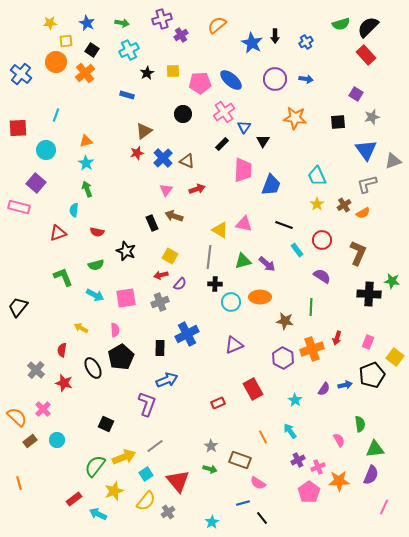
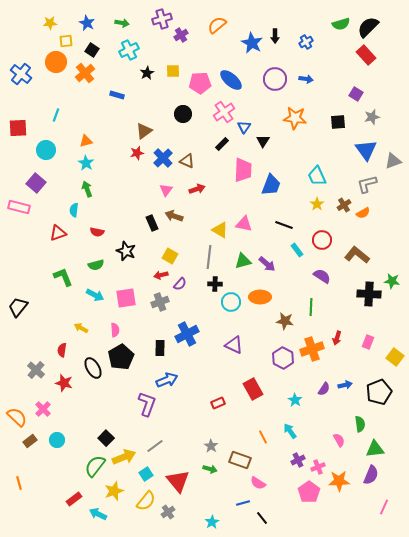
blue rectangle at (127, 95): moved 10 px left
brown L-shape at (358, 253): moved 1 px left, 2 px down; rotated 75 degrees counterclockwise
purple triangle at (234, 345): rotated 48 degrees clockwise
black pentagon at (372, 375): moved 7 px right, 17 px down
black square at (106, 424): moved 14 px down; rotated 21 degrees clockwise
